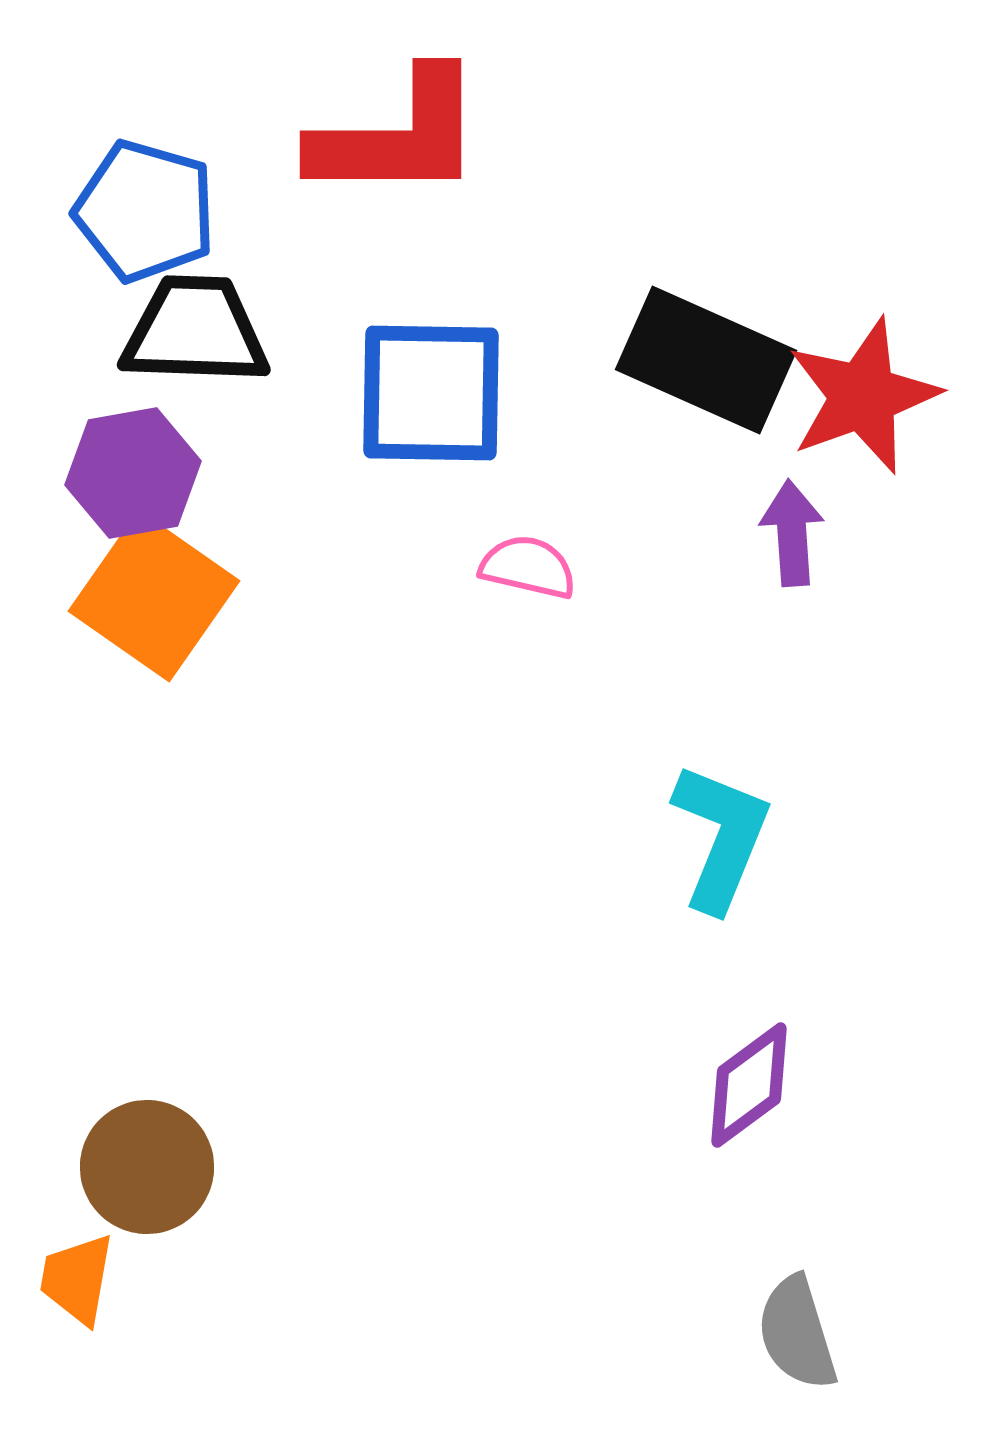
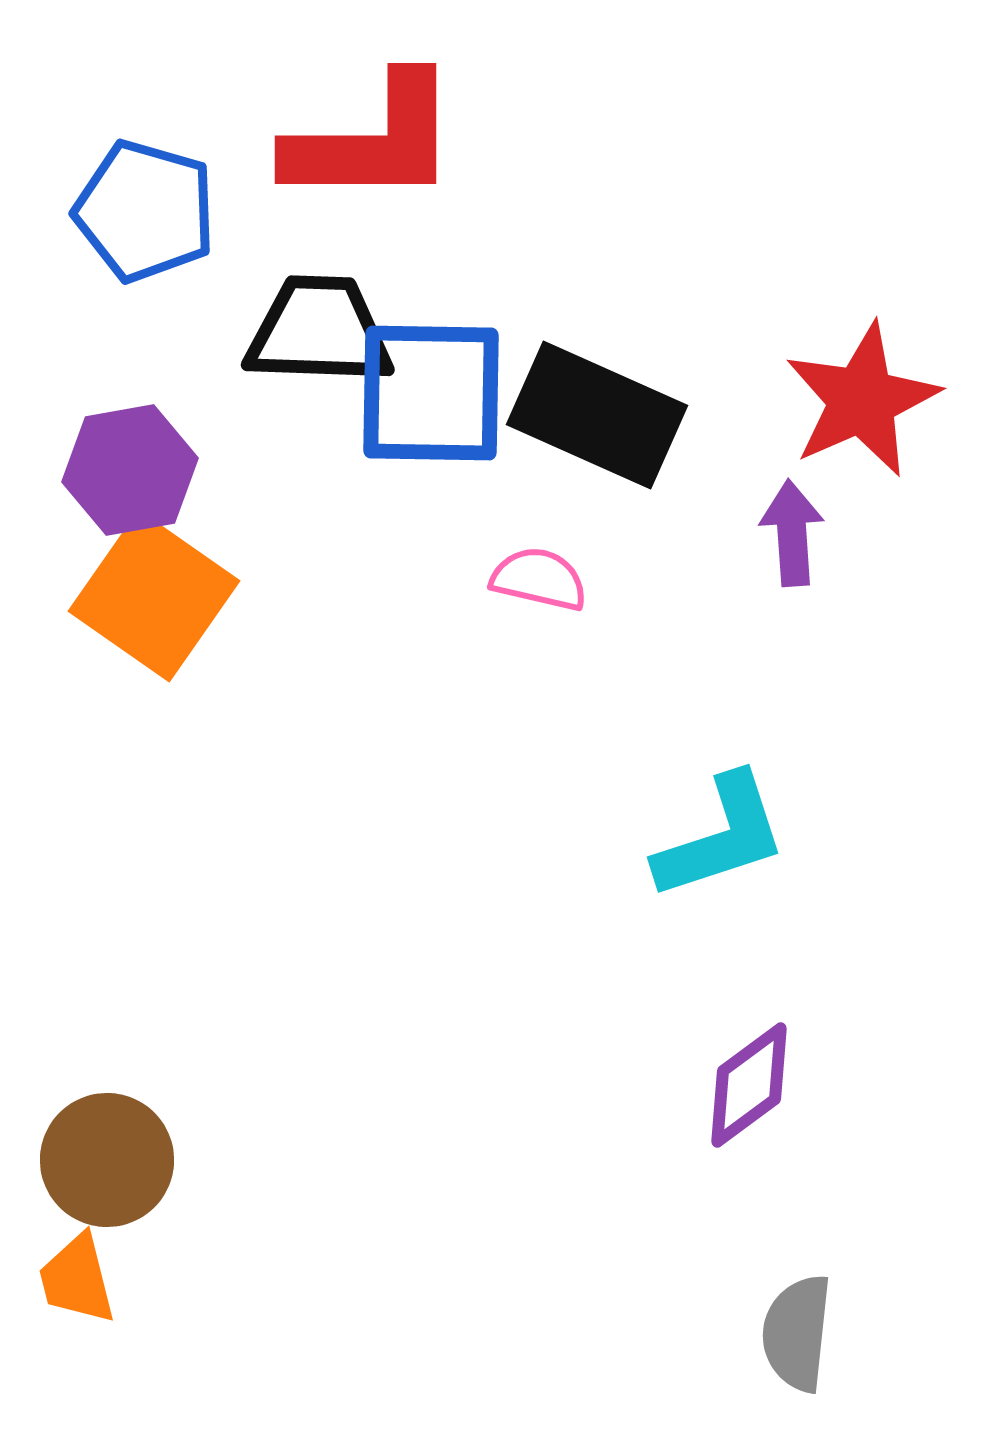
red L-shape: moved 25 px left, 5 px down
black trapezoid: moved 124 px right
black rectangle: moved 109 px left, 55 px down
red star: moved 1 px left, 4 px down; rotated 4 degrees counterclockwise
purple hexagon: moved 3 px left, 3 px up
pink semicircle: moved 11 px right, 12 px down
cyan L-shape: rotated 50 degrees clockwise
brown circle: moved 40 px left, 7 px up
orange trapezoid: rotated 24 degrees counterclockwise
gray semicircle: rotated 23 degrees clockwise
